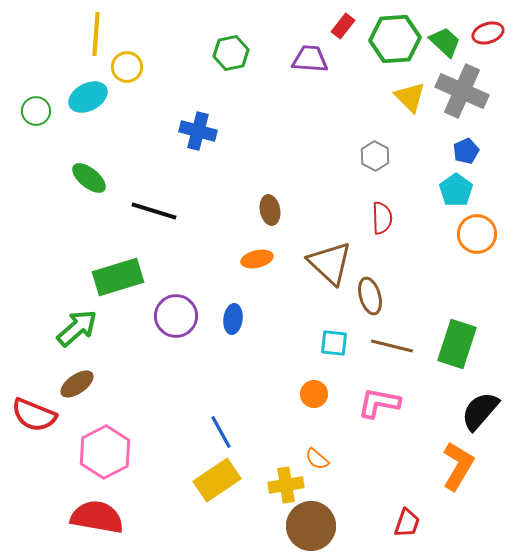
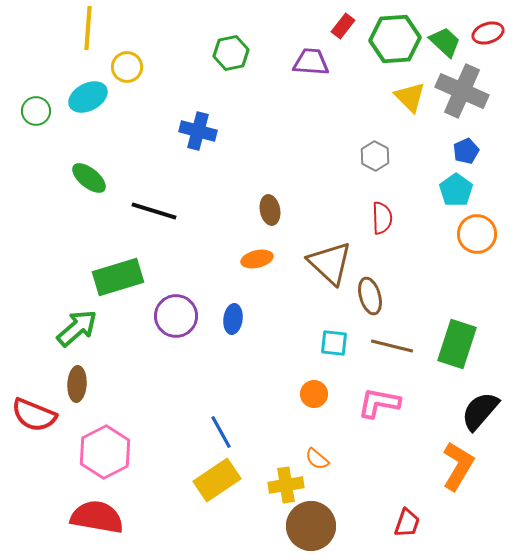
yellow line at (96, 34): moved 8 px left, 6 px up
purple trapezoid at (310, 59): moved 1 px right, 3 px down
brown ellipse at (77, 384): rotated 52 degrees counterclockwise
